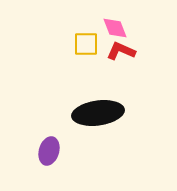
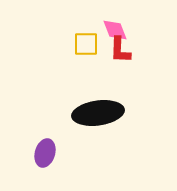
pink diamond: moved 2 px down
red L-shape: moved 1 px left, 1 px up; rotated 112 degrees counterclockwise
purple ellipse: moved 4 px left, 2 px down
